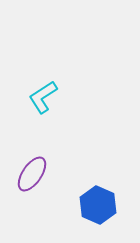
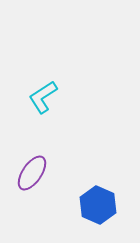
purple ellipse: moved 1 px up
